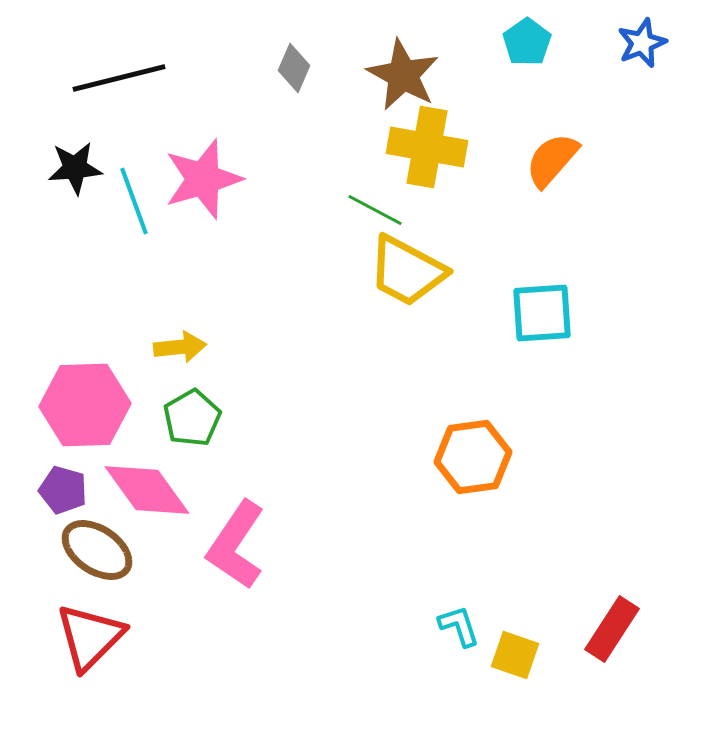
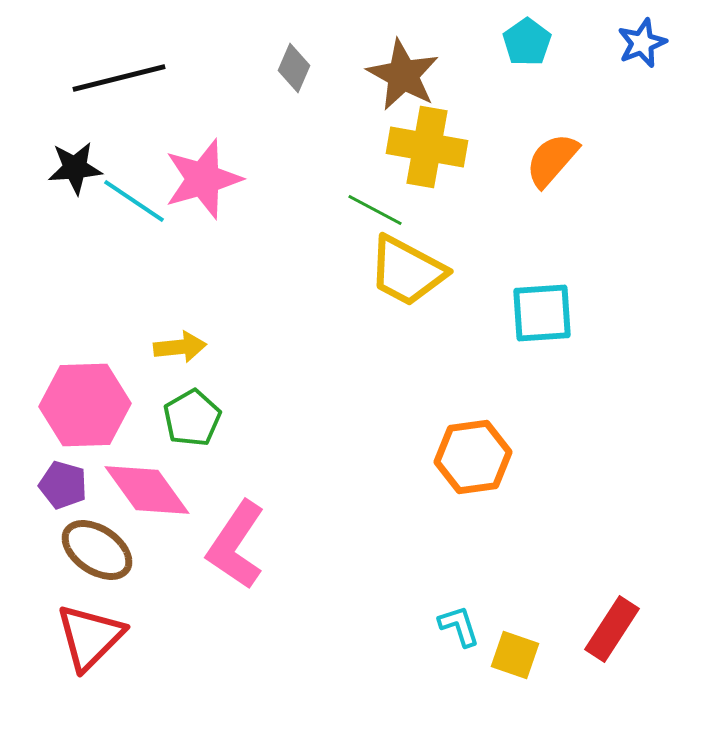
cyan line: rotated 36 degrees counterclockwise
purple pentagon: moved 5 px up
